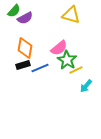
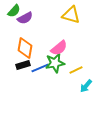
green star: moved 12 px left, 3 px down; rotated 30 degrees clockwise
